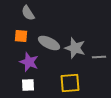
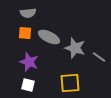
gray semicircle: rotated 63 degrees counterclockwise
orange square: moved 4 px right, 3 px up
gray ellipse: moved 6 px up
gray line: rotated 40 degrees clockwise
white square: rotated 16 degrees clockwise
